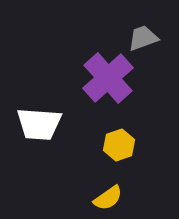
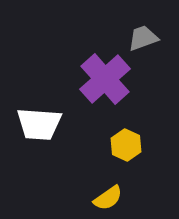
purple cross: moved 3 px left, 1 px down
yellow hexagon: moved 7 px right; rotated 16 degrees counterclockwise
